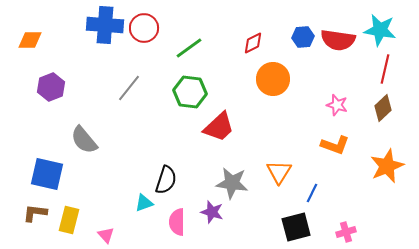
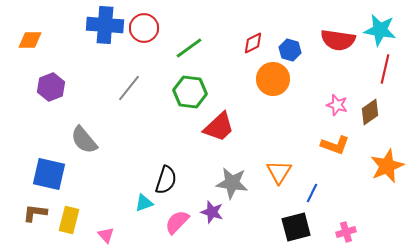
blue hexagon: moved 13 px left, 13 px down; rotated 20 degrees clockwise
brown diamond: moved 13 px left, 4 px down; rotated 8 degrees clockwise
blue square: moved 2 px right
pink semicircle: rotated 44 degrees clockwise
